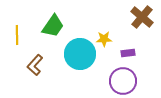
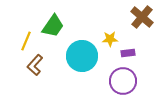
yellow line: moved 9 px right, 6 px down; rotated 24 degrees clockwise
yellow star: moved 6 px right
cyan circle: moved 2 px right, 2 px down
